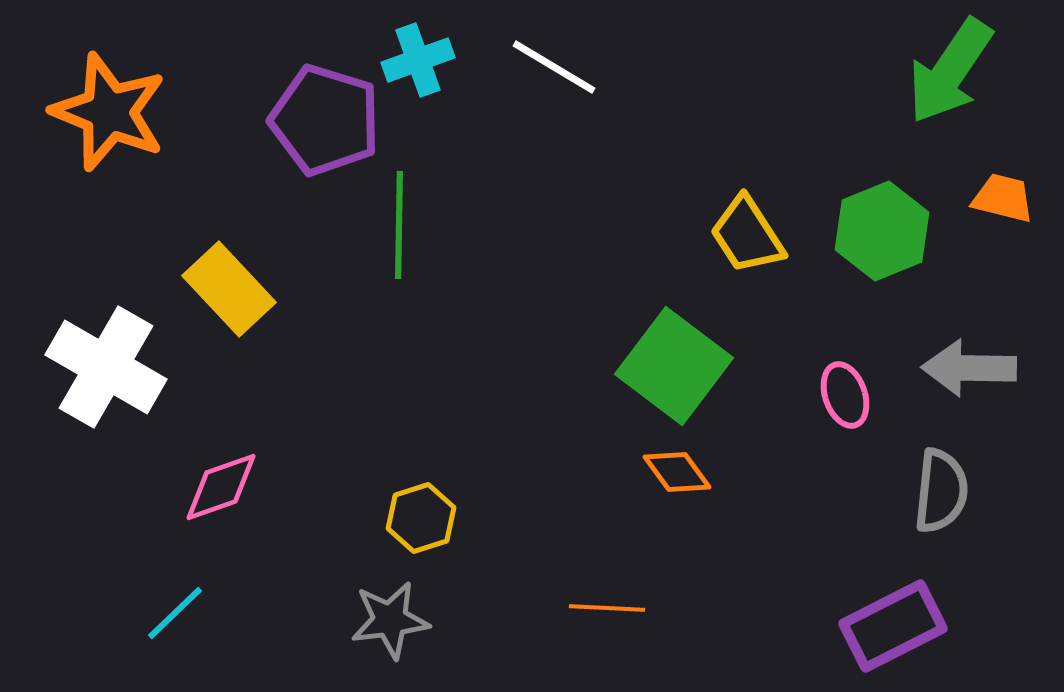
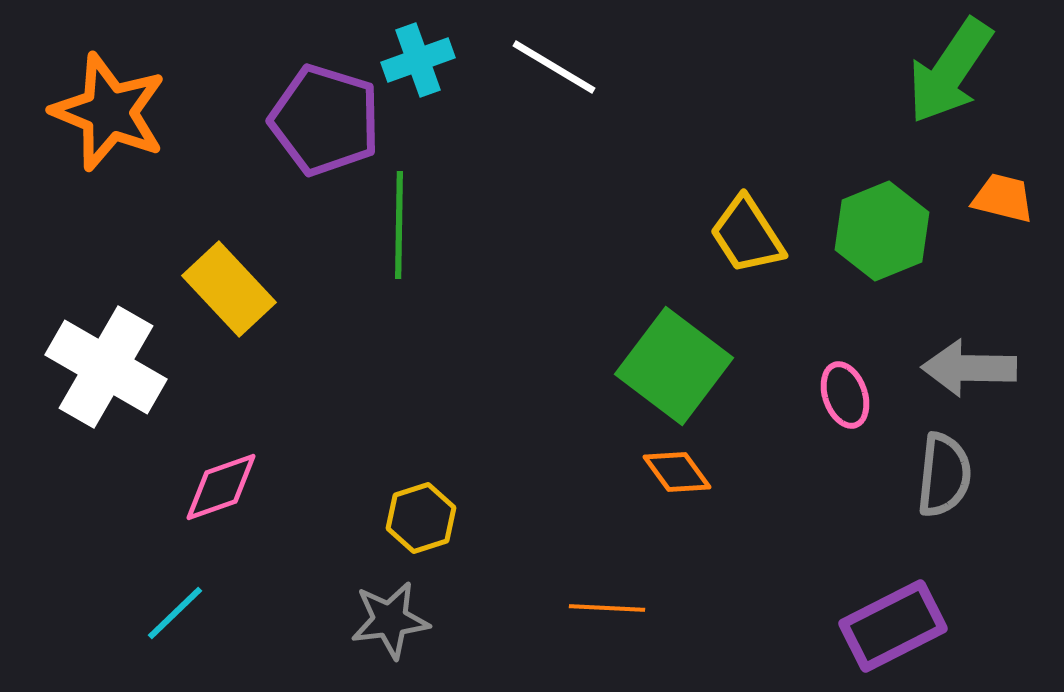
gray semicircle: moved 3 px right, 16 px up
